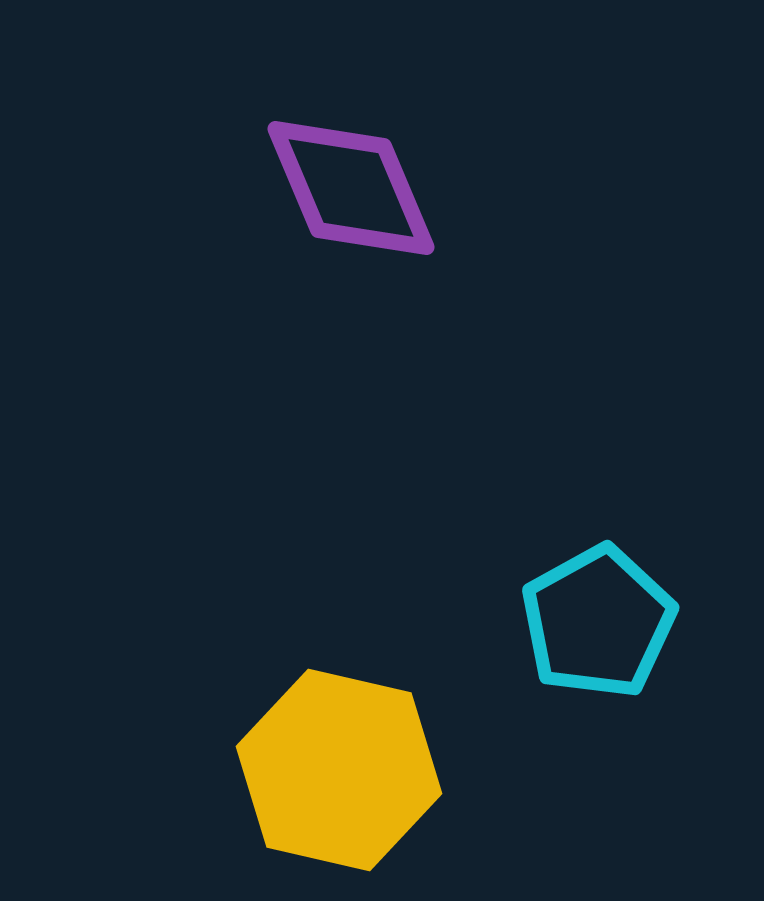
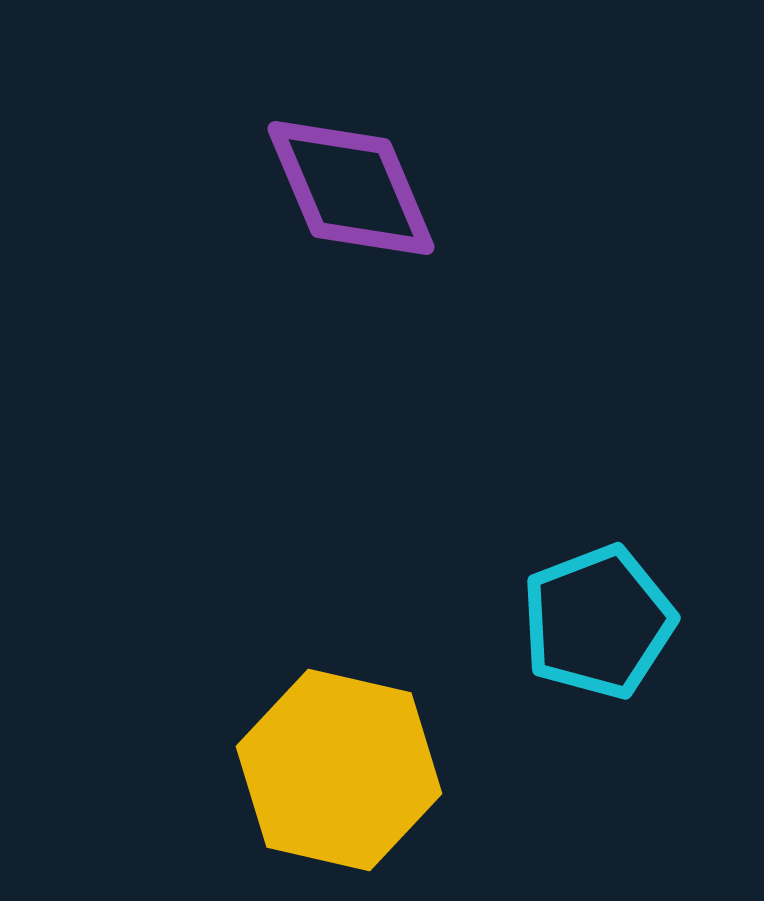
cyan pentagon: rotated 8 degrees clockwise
